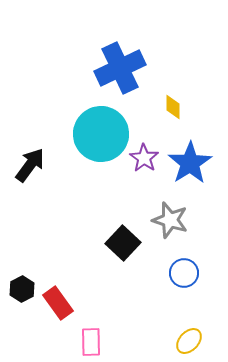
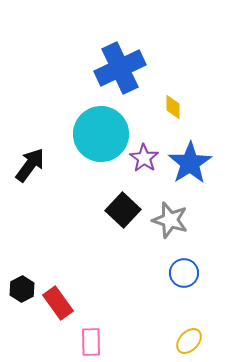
black square: moved 33 px up
